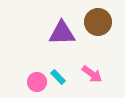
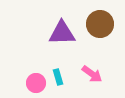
brown circle: moved 2 px right, 2 px down
cyan rectangle: rotated 28 degrees clockwise
pink circle: moved 1 px left, 1 px down
